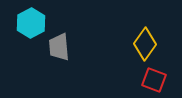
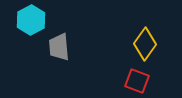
cyan hexagon: moved 3 px up
red square: moved 17 px left, 1 px down
